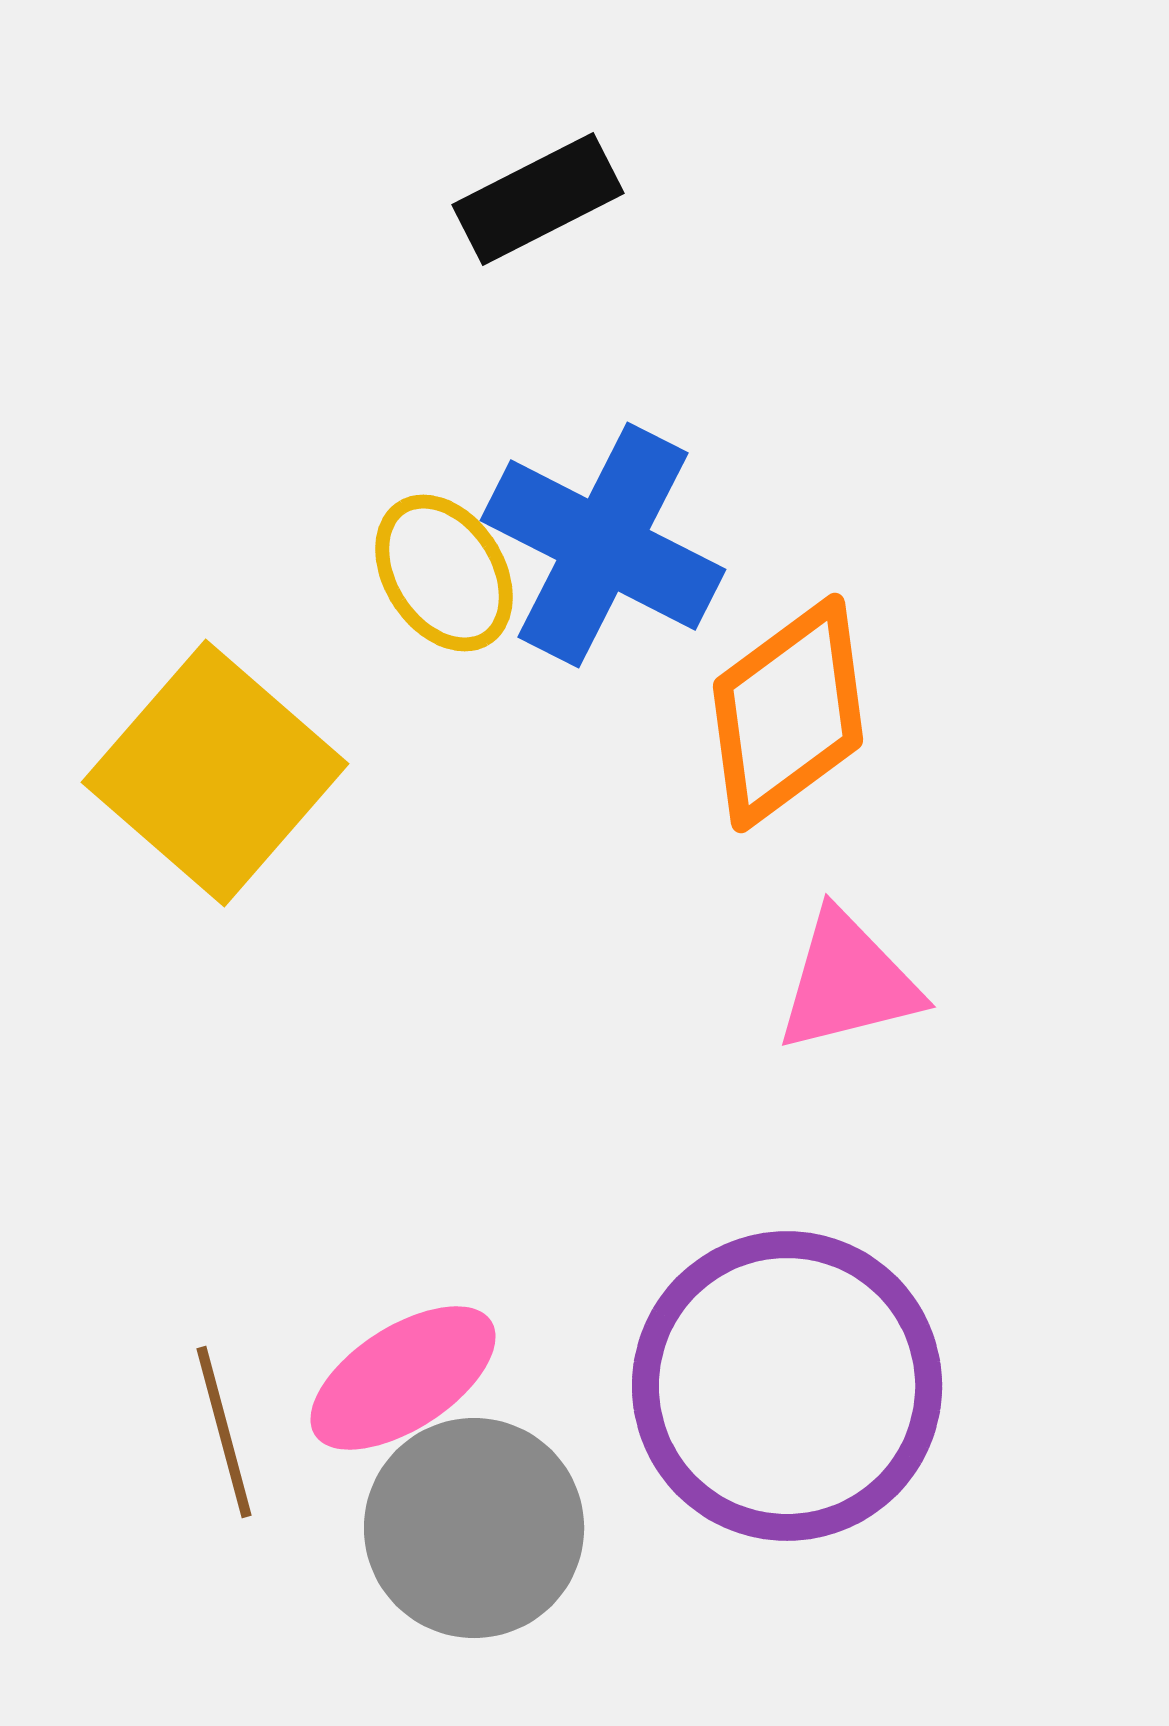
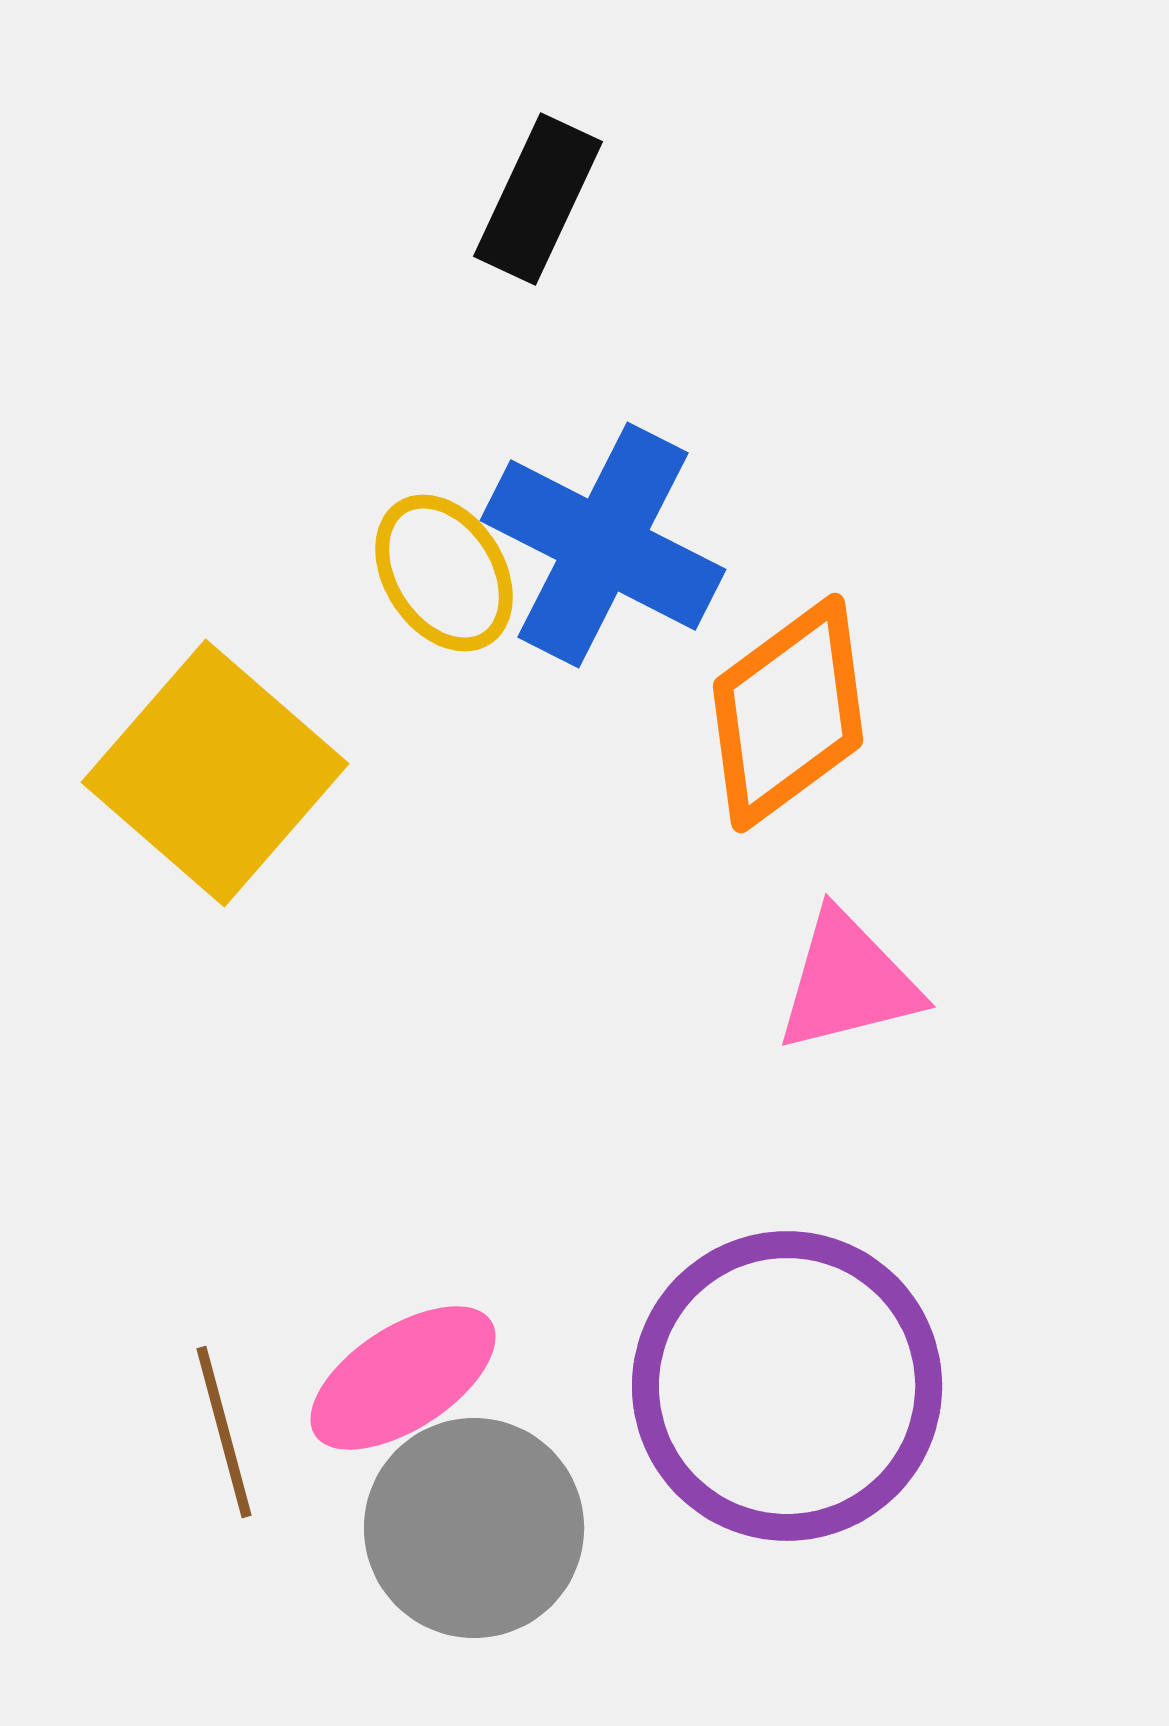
black rectangle: rotated 38 degrees counterclockwise
